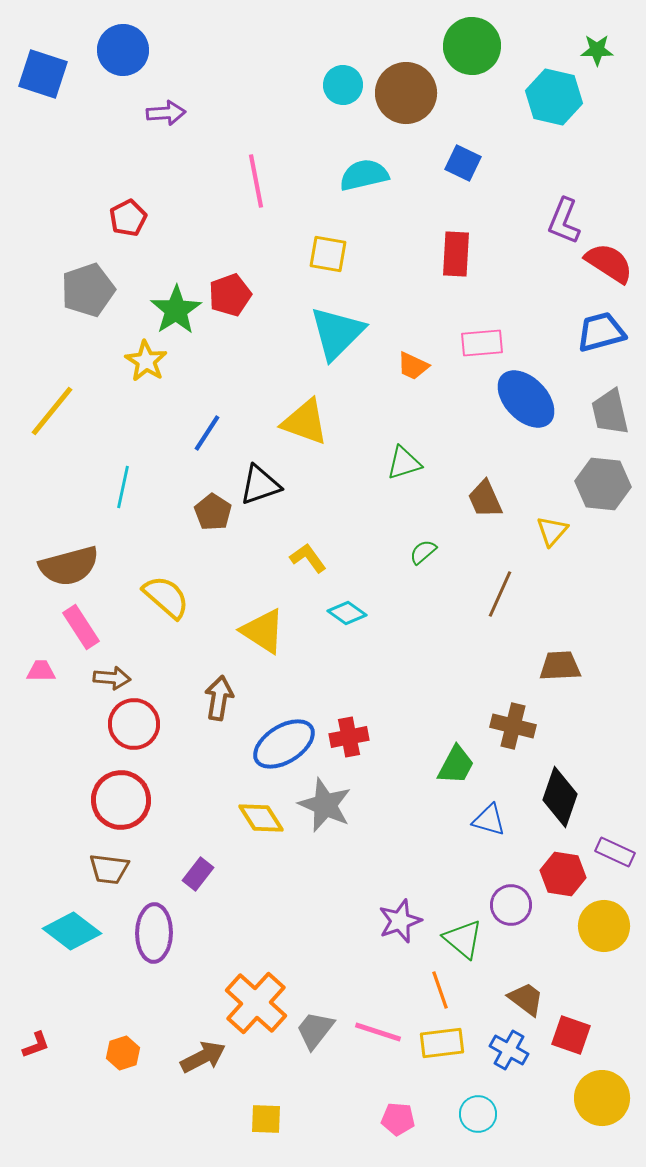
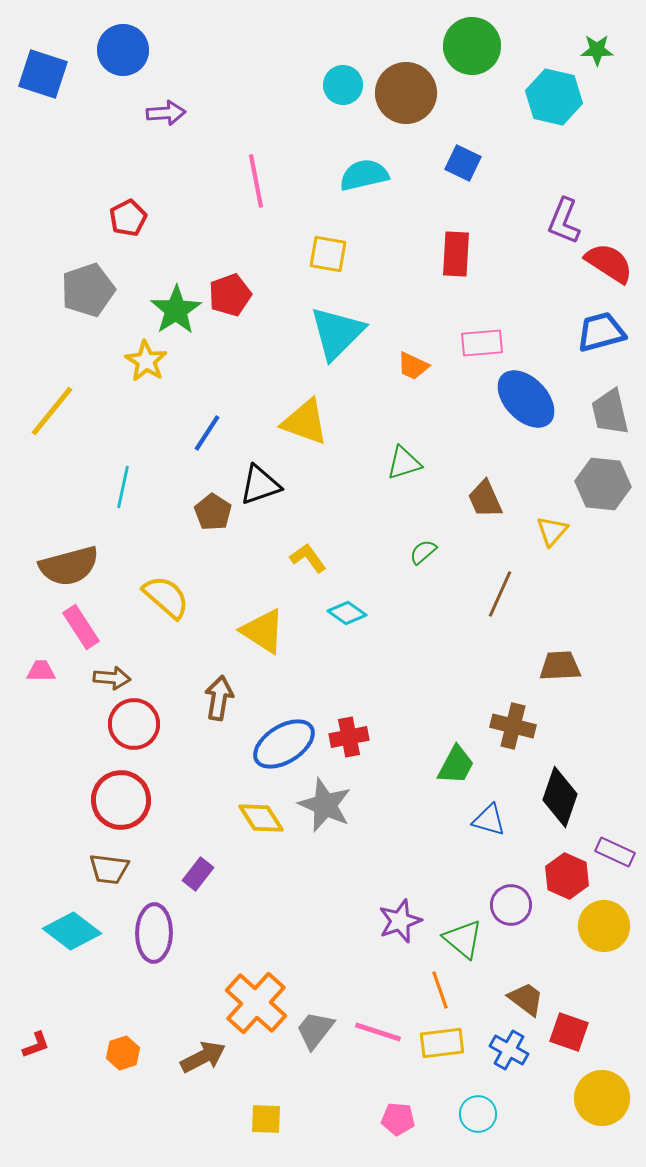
red hexagon at (563, 874): moved 4 px right, 2 px down; rotated 15 degrees clockwise
red square at (571, 1035): moved 2 px left, 3 px up
